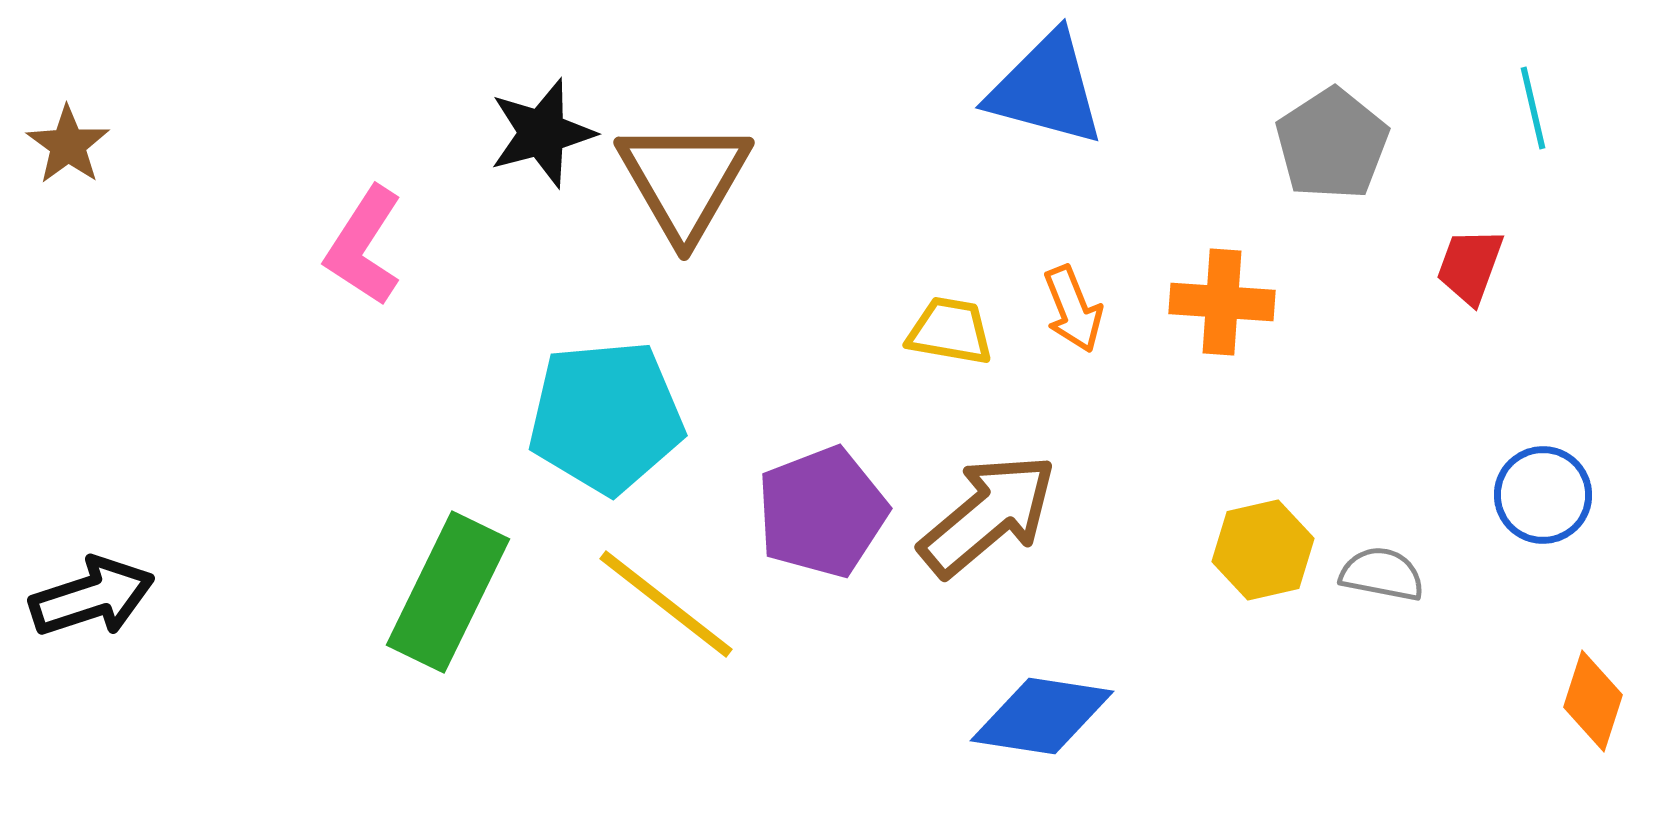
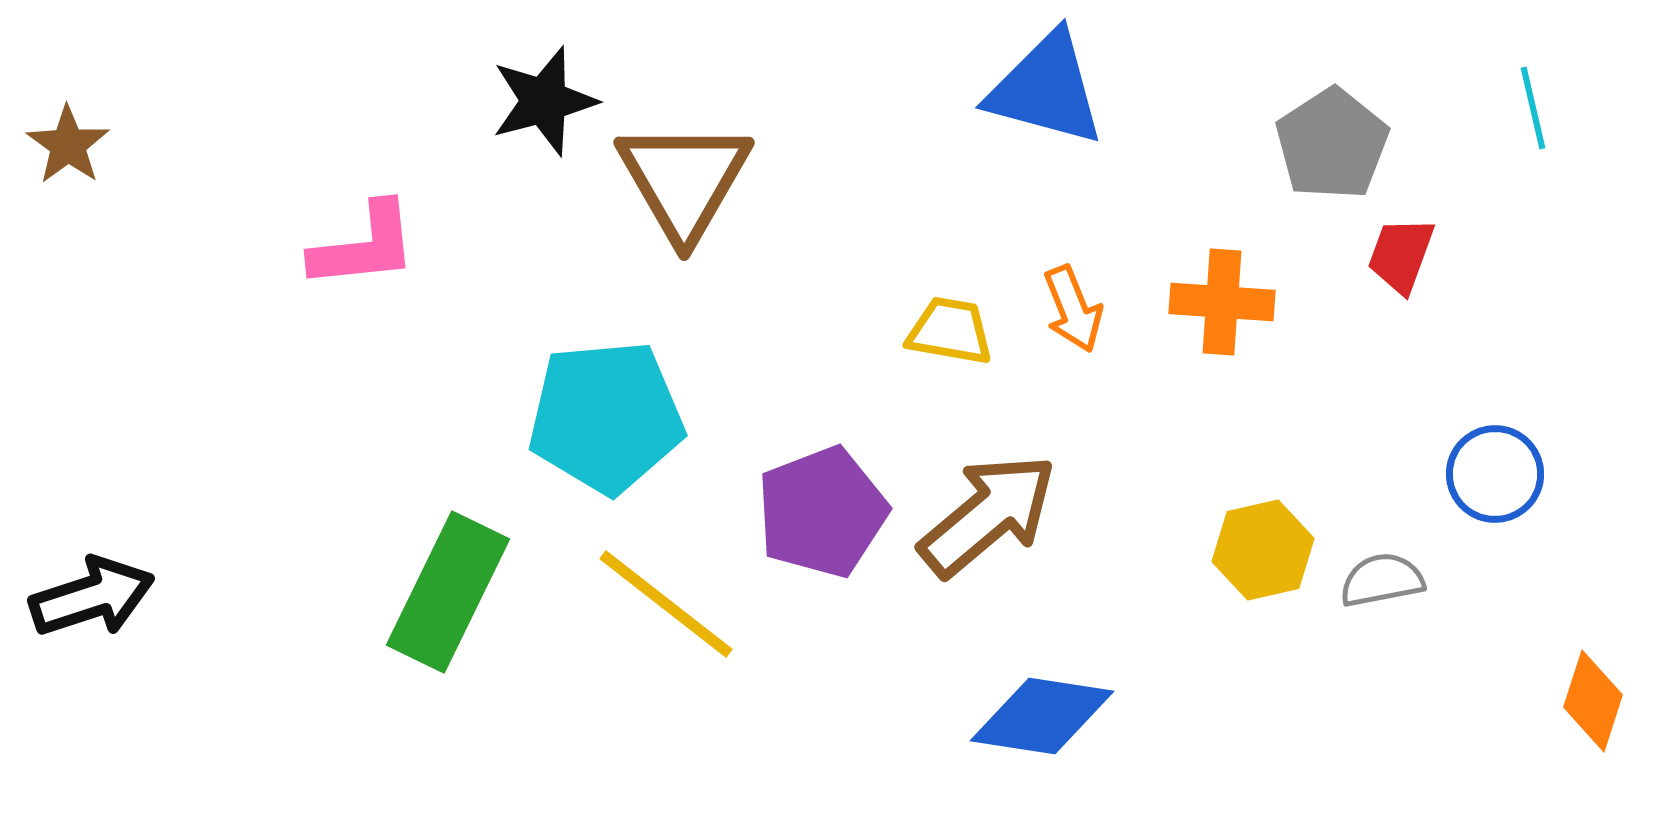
black star: moved 2 px right, 32 px up
pink L-shape: rotated 129 degrees counterclockwise
red trapezoid: moved 69 px left, 11 px up
blue circle: moved 48 px left, 21 px up
gray semicircle: moved 6 px down; rotated 22 degrees counterclockwise
